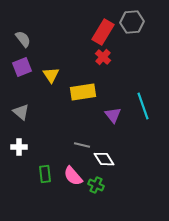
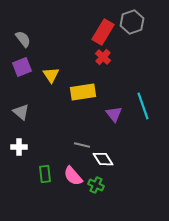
gray hexagon: rotated 15 degrees counterclockwise
purple triangle: moved 1 px right, 1 px up
white diamond: moved 1 px left
